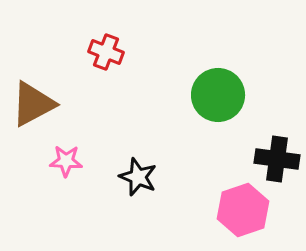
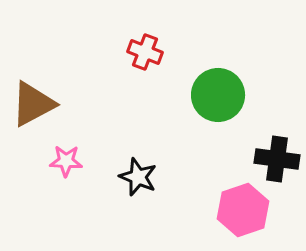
red cross: moved 39 px right
